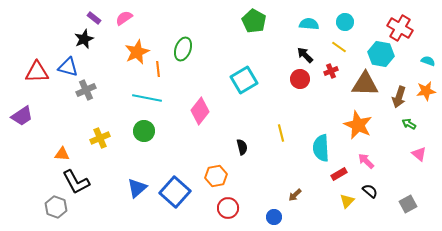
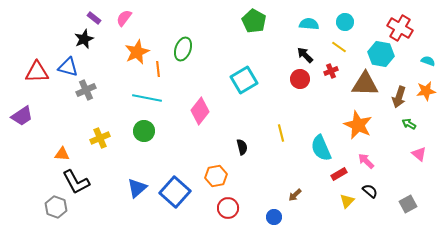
pink semicircle at (124, 18): rotated 18 degrees counterclockwise
cyan semicircle at (321, 148): rotated 20 degrees counterclockwise
